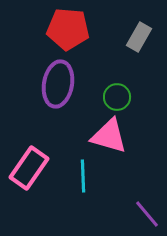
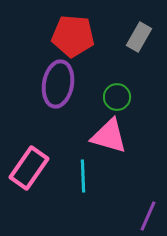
red pentagon: moved 5 px right, 7 px down
purple line: moved 1 px right, 2 px down; rotated 64 degrees clockwise
